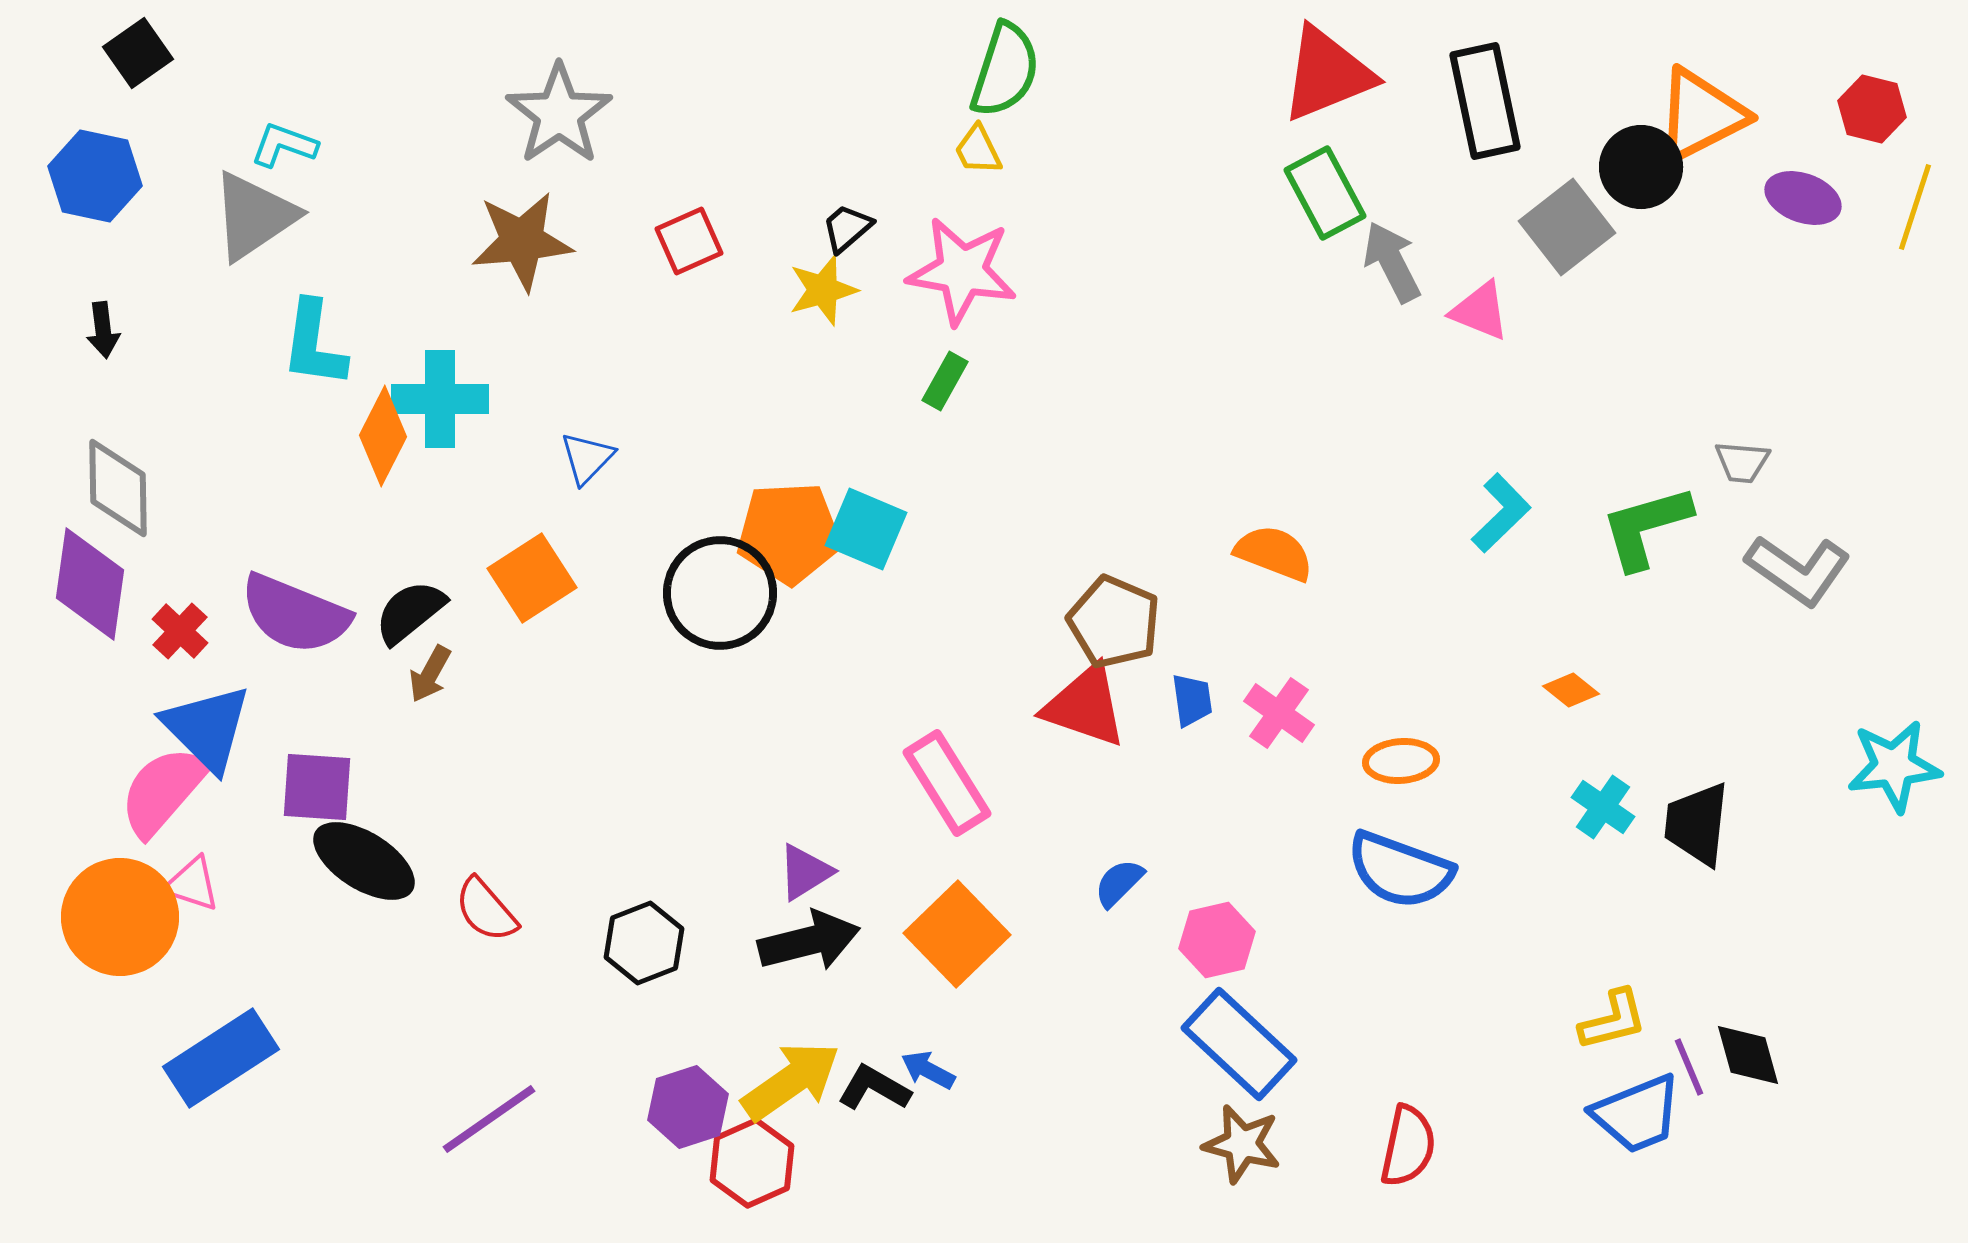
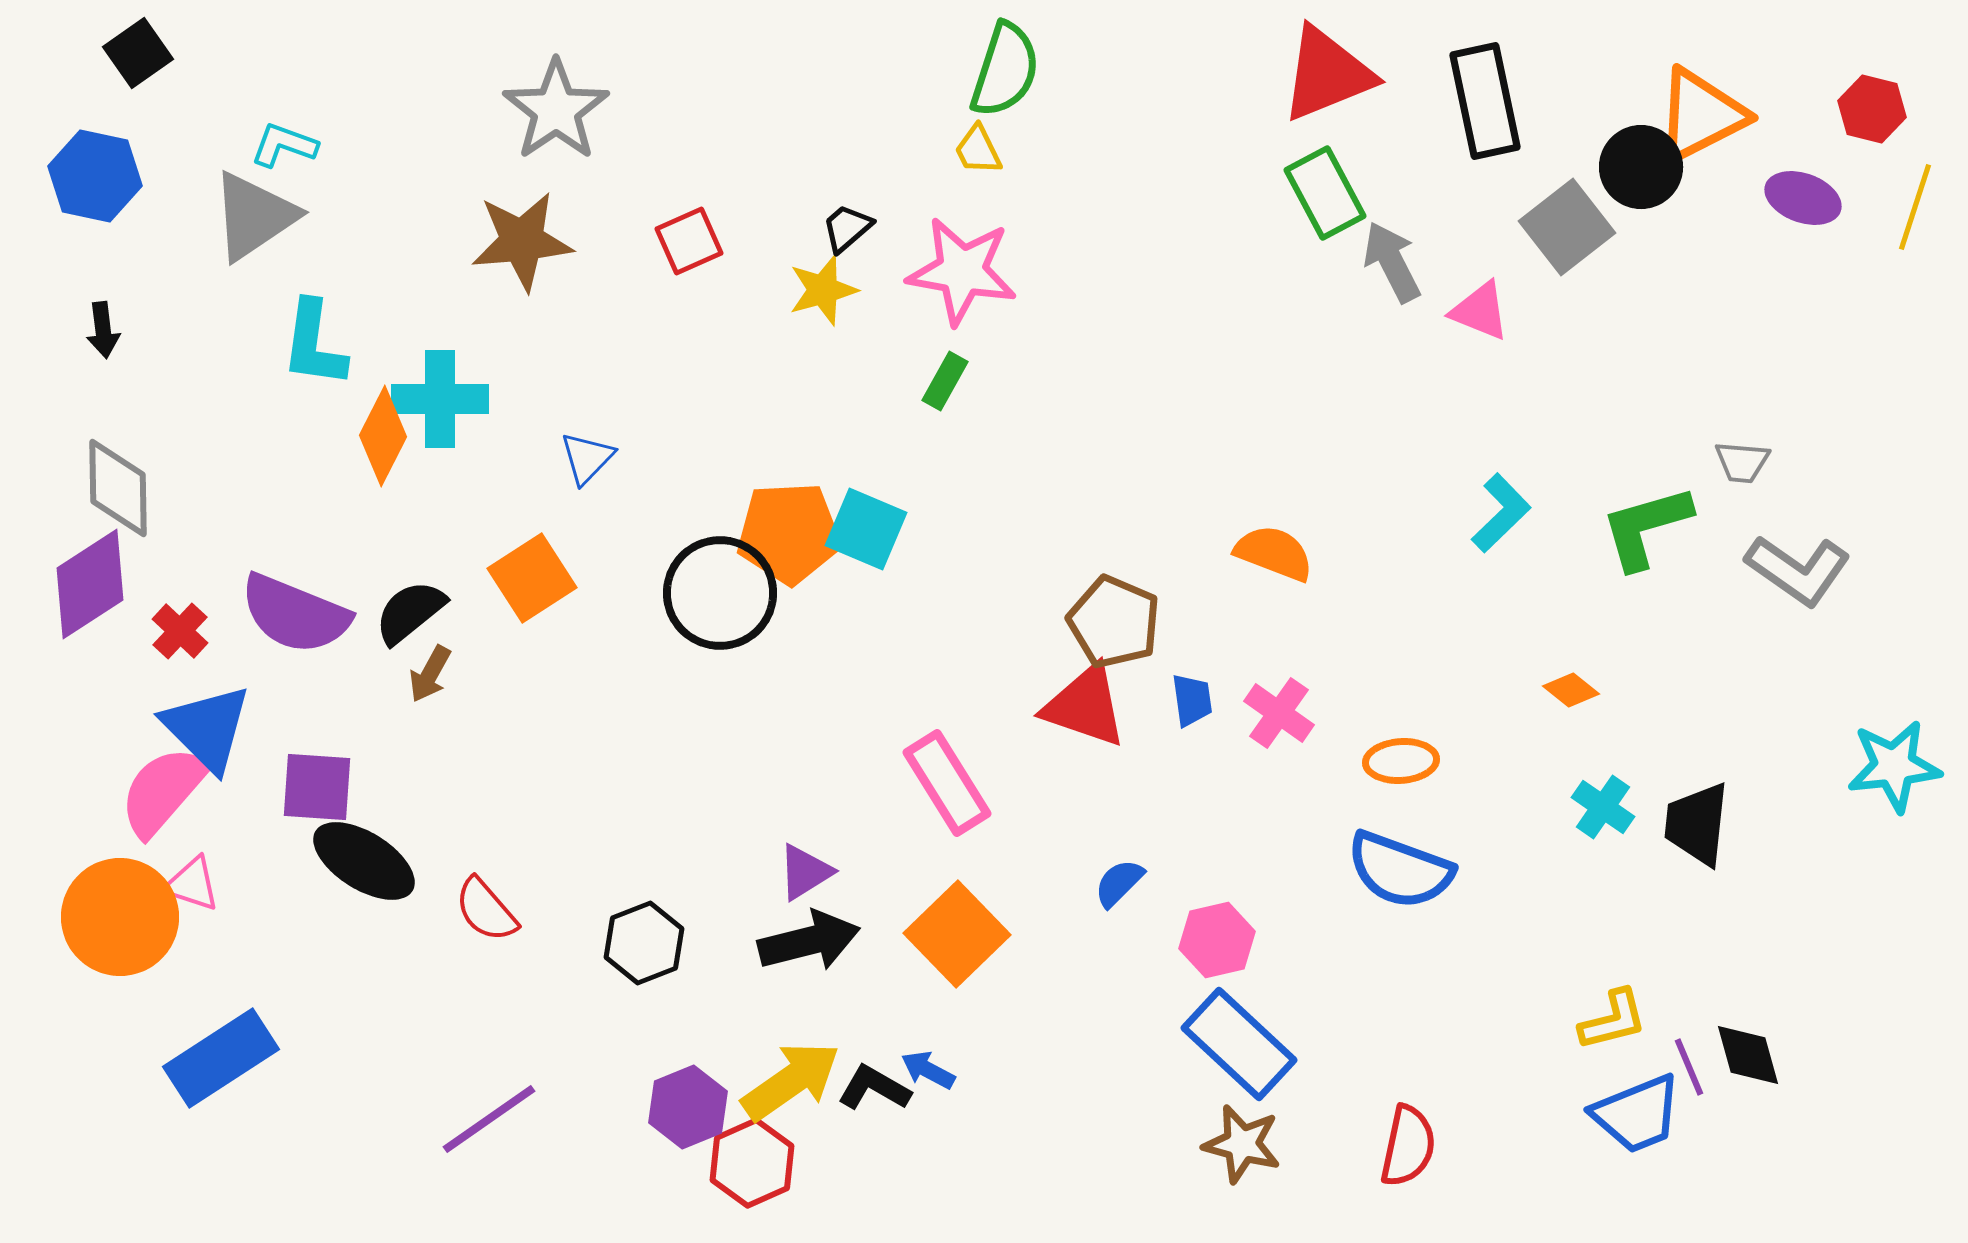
gray star at (559, 114): moved 3 px left, 4 px up
purple diamond at (90, 584): rotated 49 degrees clockwise
purple hexagon at (688, 1107): rotated 4 degrees counterclockwise
